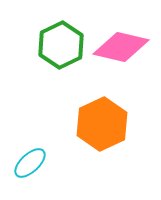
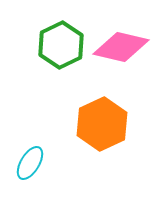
cyan ellipse: rotated 16 degrees counterclockwise
